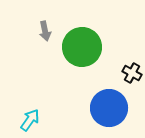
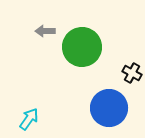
gray arrow: rotated 102 degrees clockwise
cyan arrow: moved 1 px left, 1 px up
